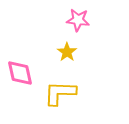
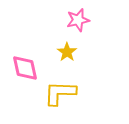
pink star: rotated 20 degrees counterclockwise
pink diamond: moved 5 px right, 5 px up
